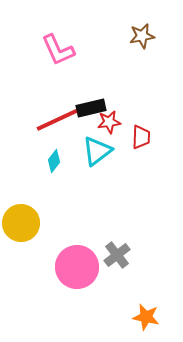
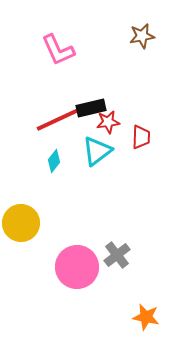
red star: moved 1 px left
